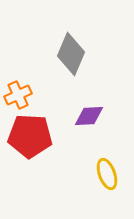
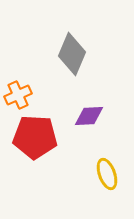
gray diamond: moved 1 px right
red pentagon: moved 5 px right, 1 px down
